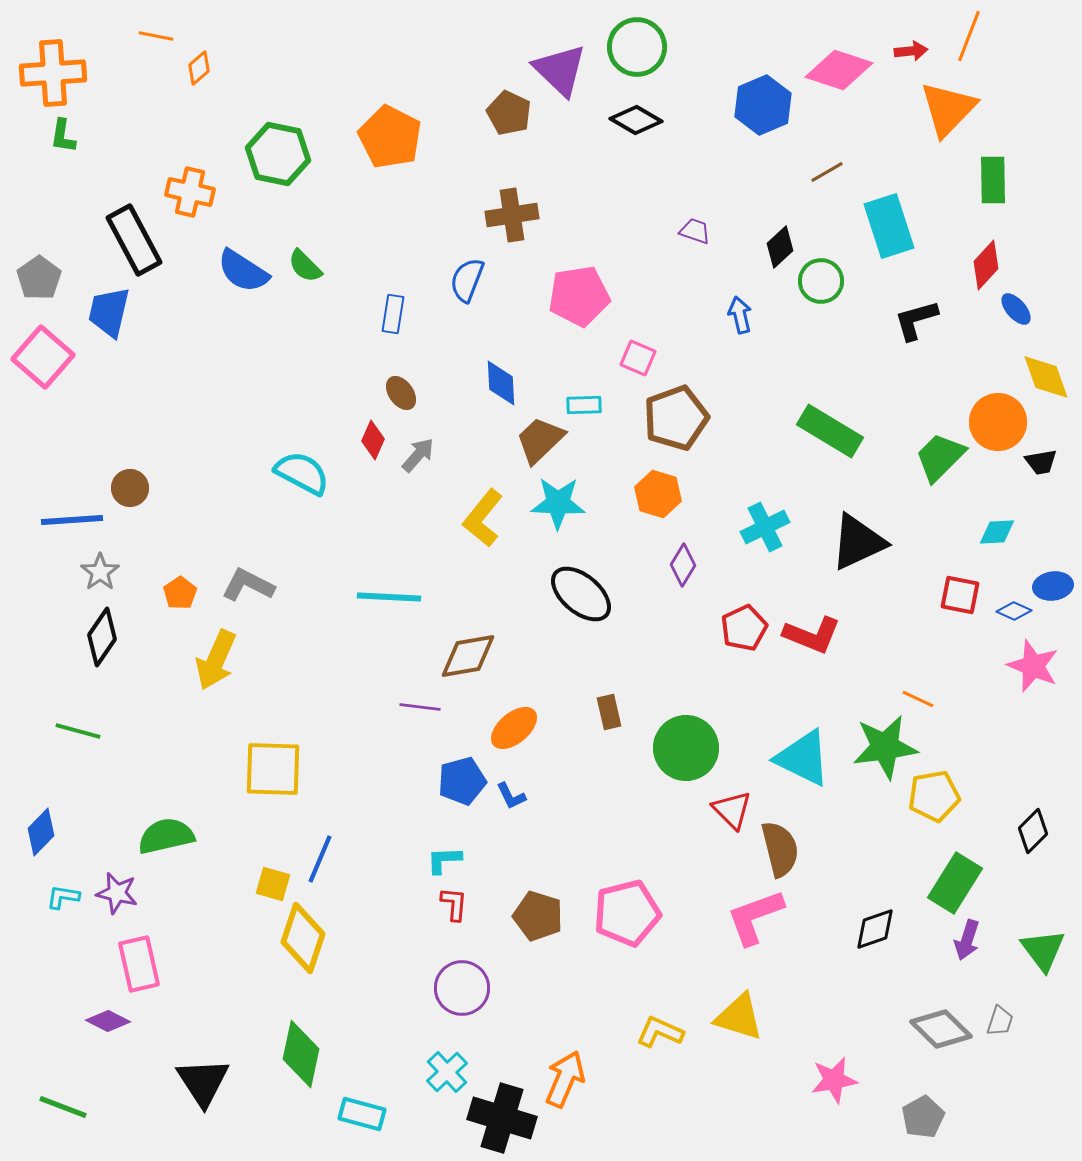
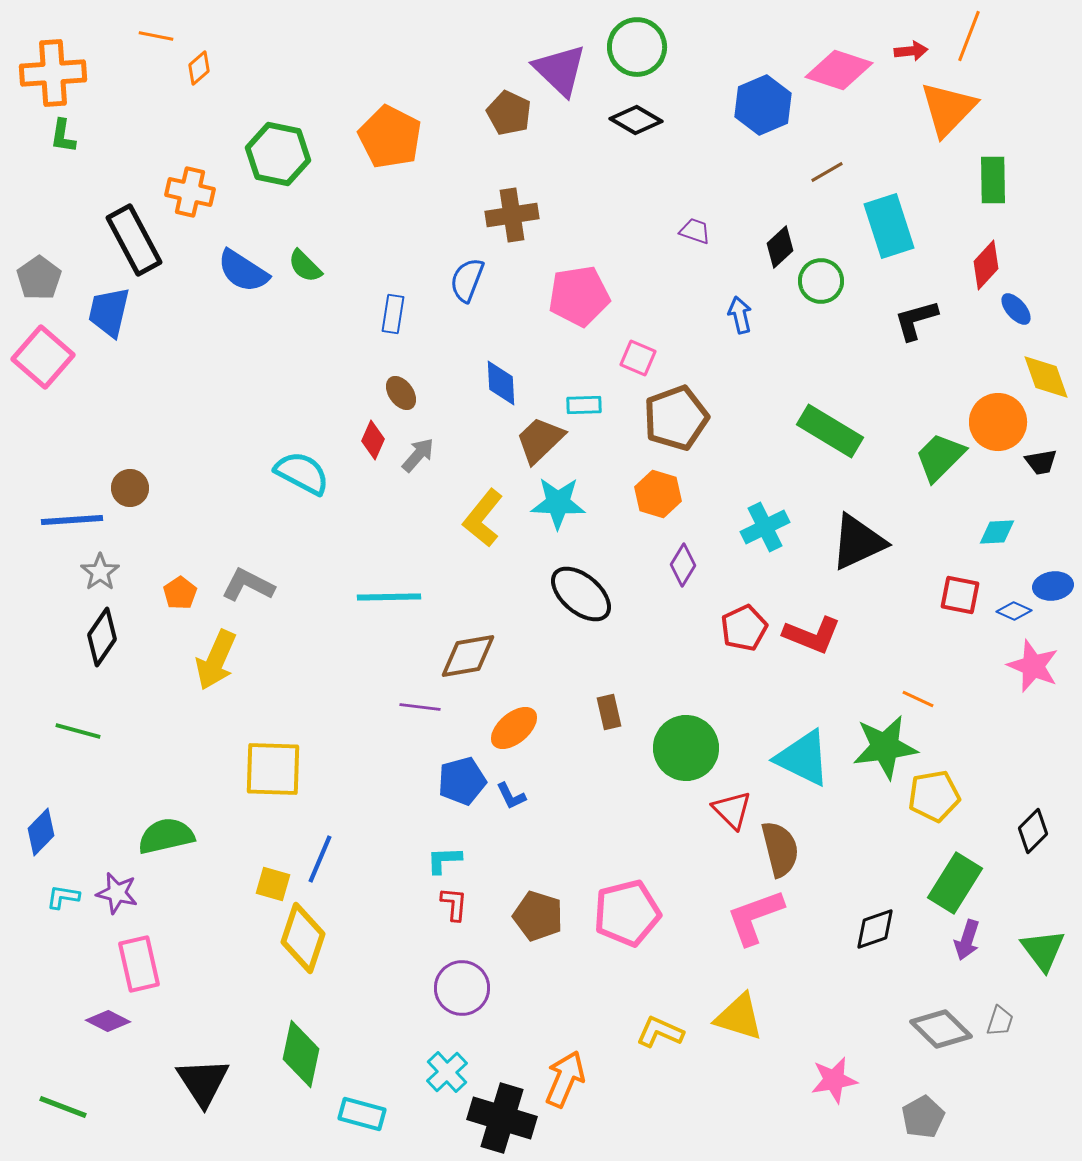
cyan line at (389, 597): rotated 4 degrees counterclockwise
